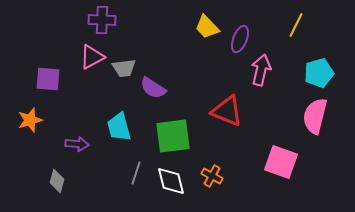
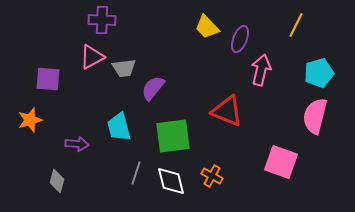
purple semicircle: rotated 96 degrees clockwise
